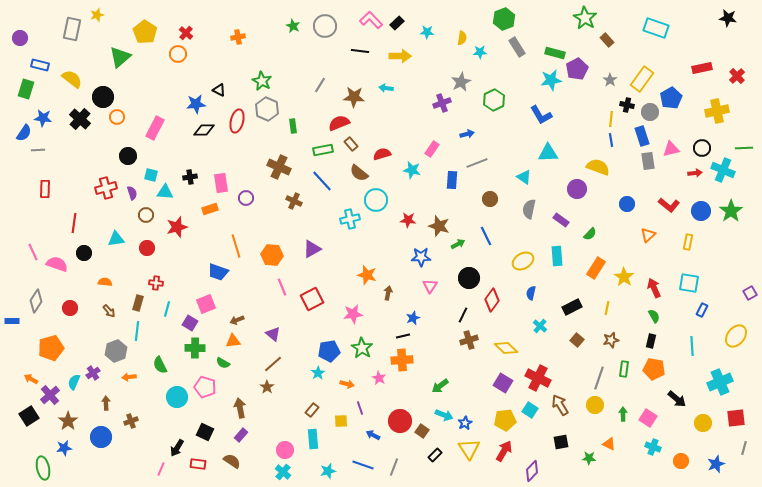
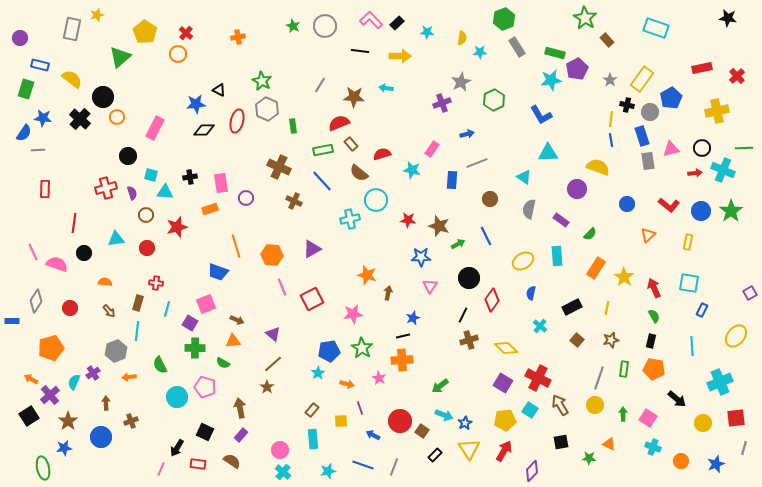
brown arrow at (237, 320): rotated 136 degrees counterclockwise
pink circle at (285, 450): moved 5 px left
